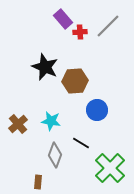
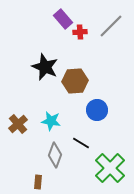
gray line: moved 3 px right
